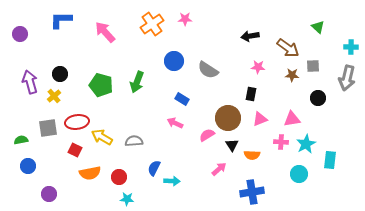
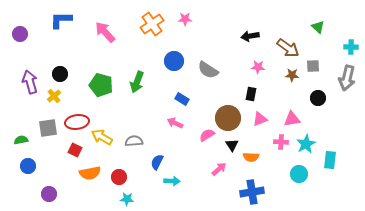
orange semicircle at (252, 155): moved 1 px left, 2 px down
blue semicircle at (154, 168): moved 3 px right, 6 px up
